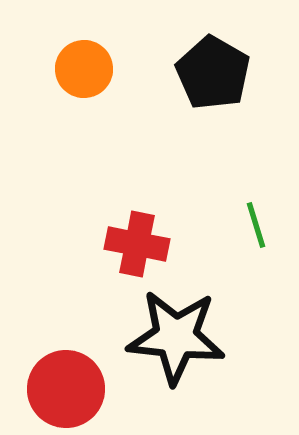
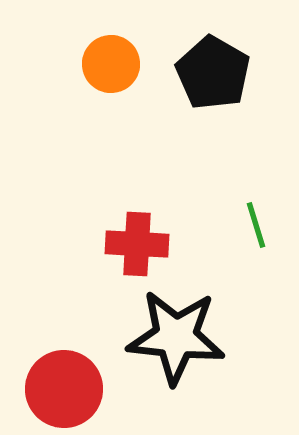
orange circle: moved 27 px right, 5 px up
red cross: rotated 8 degrees counterclockwise
red circle: moved 2 px left
